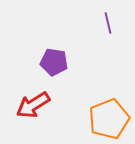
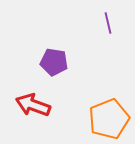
red arrow: rotated 52 degrees clockwise
